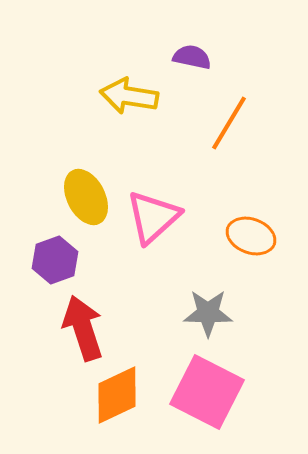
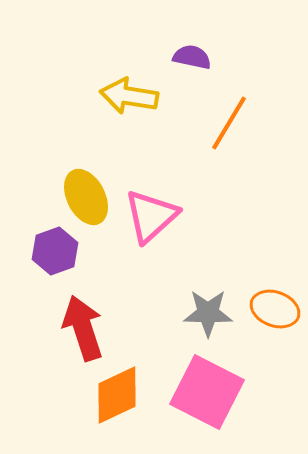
pink triangle: moved 2 px left, 1 px up
orange ellipse: moved 24 px right, 73 px down
purple hexagon: moved 9 px up
